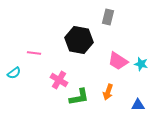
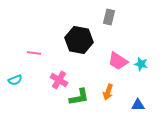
gray rectangle: moved 1 px right
cyan semicircle: moved 1 px right, 7 px down; rotated 16 degrees clockwise
